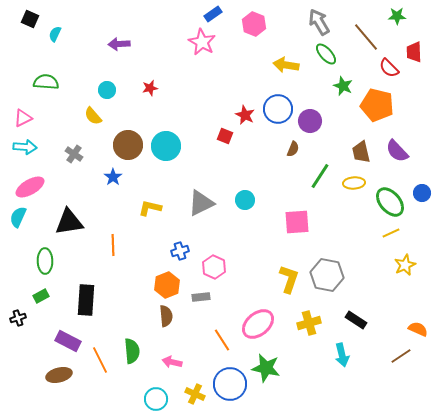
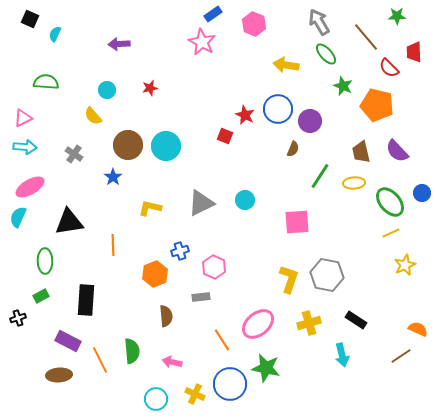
orange hexagon at (167, 285): moved 12 px left, 11 px up
brown ellipse at (59, 375): rotated 10 degrees clockwise
